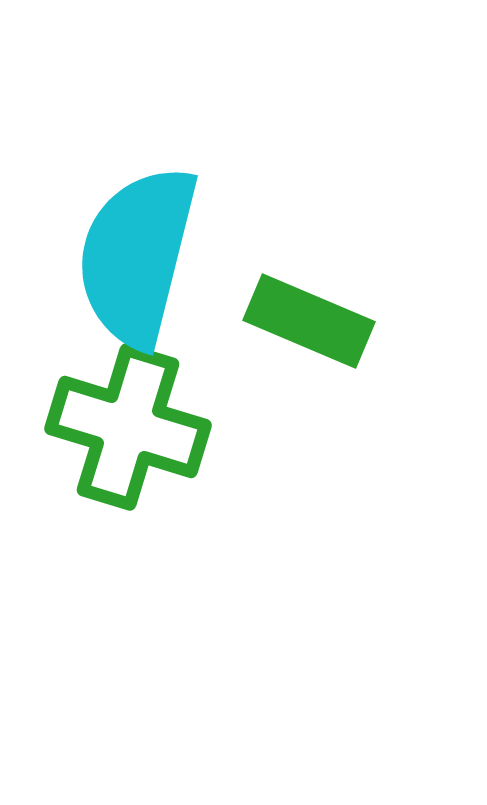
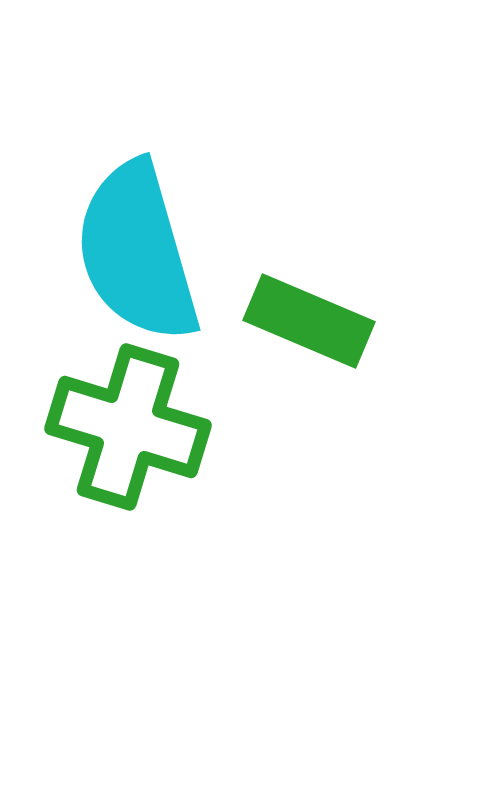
cyan semicircle: moved 4 px up; rotated 30 degrees counterclockwise
